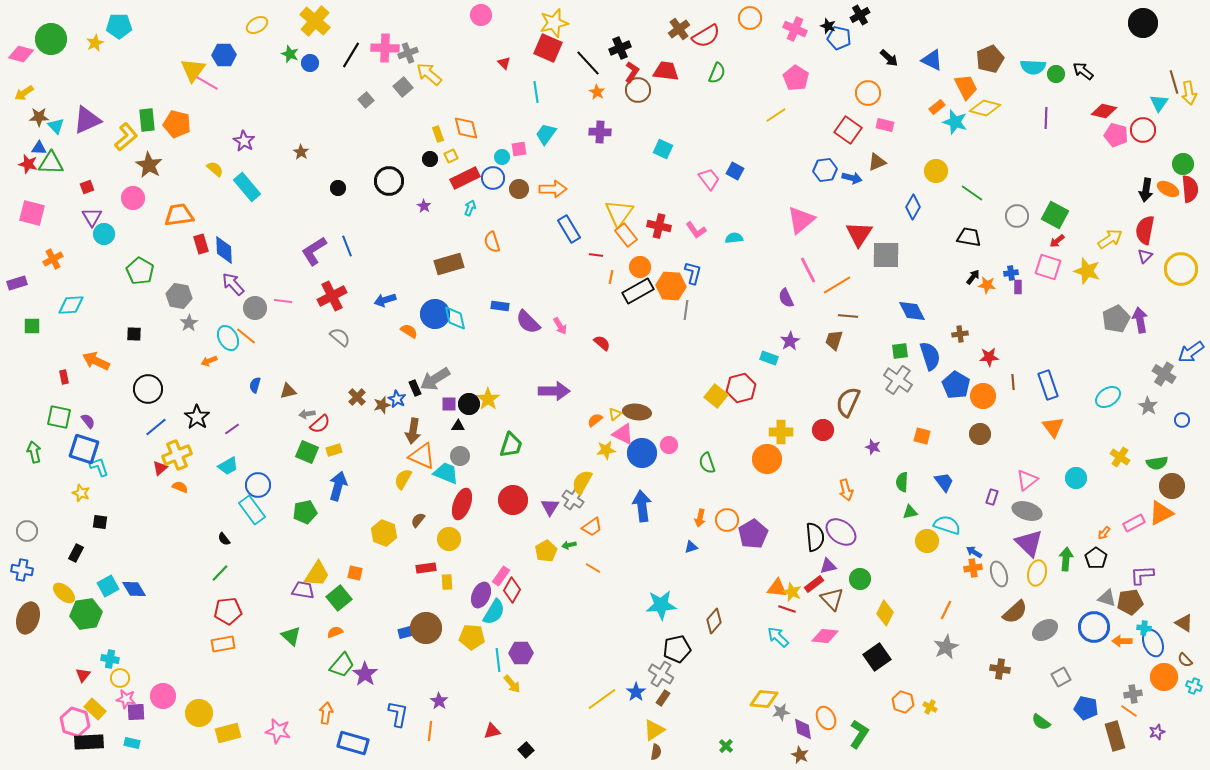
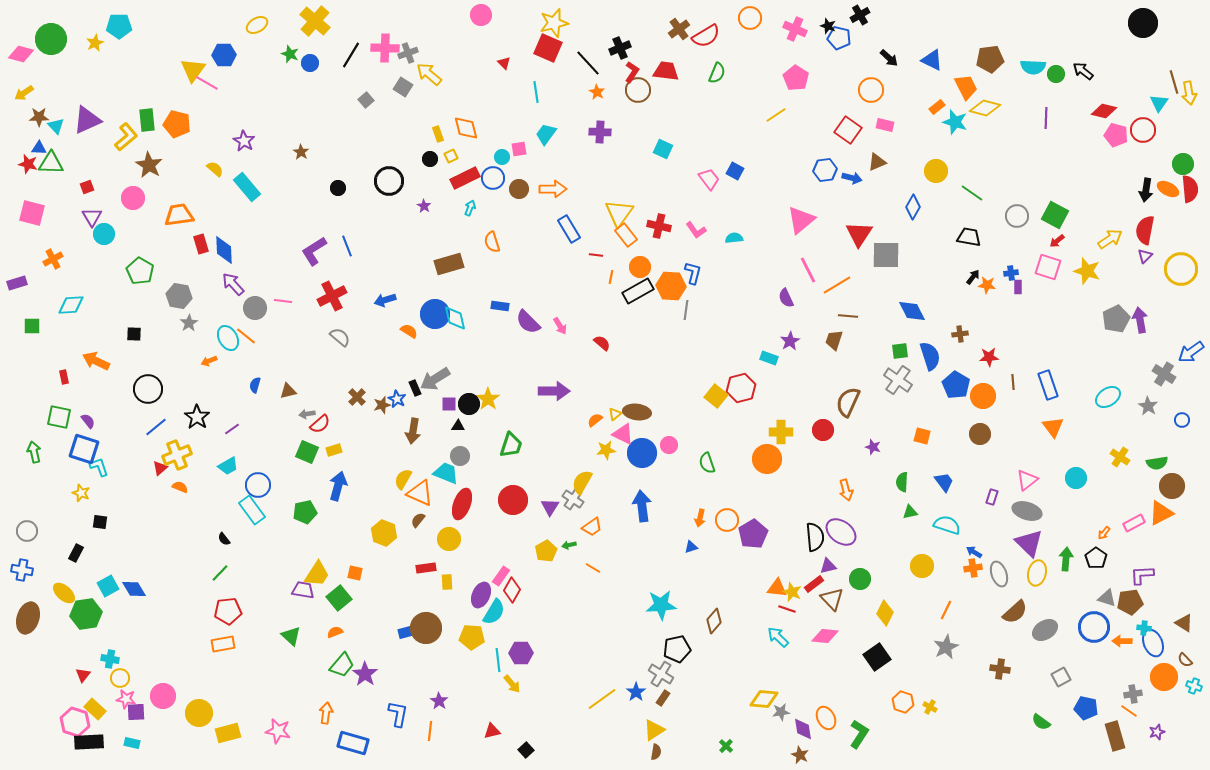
brown pentagon at (990, 59): rotated 16 degrees clockwise
gray square at (403, 87): rotated 18 degrees counterclockwise
orange circle at (868, 93): moved 3 px right, 3 px up
orange triangle at (422, 456): moved 2 px left, 37 px down
yellow circle at (927, 541): moved 5 px left, 25 px down
